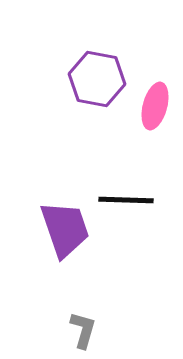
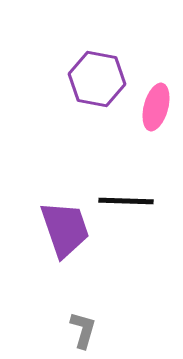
pink ellipse: moved 1 px right, 1 px down
black line: moved 1 px down
